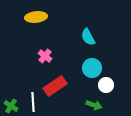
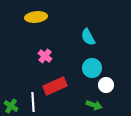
red rectangle: rotated 10 degrees clockwise
